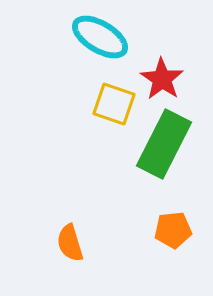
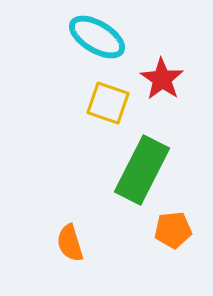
cyan ellipse: moved 3 px left
yellow square: moved 6 px left, 1 px up
green rectangle: moved 22 px left, 26 px down
